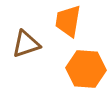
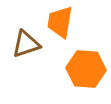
orange trapezoid: moved 8 px left, 1 px down
